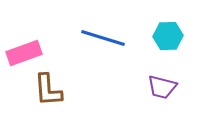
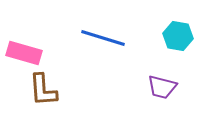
cyan hexagon: moved 10 px right; rotated 12 degrees clockwise
pink rectangle: rotated 36 degrees clockwise
brown L-shape: moved 5 px left
